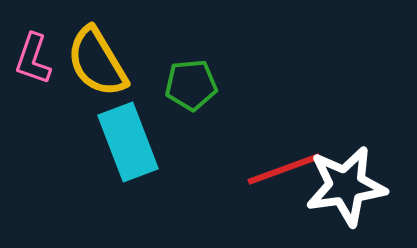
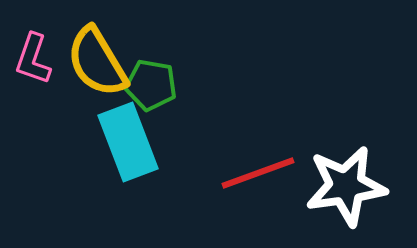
green pentagon: moved 40 px left; rotated 15 degrees clockwise
red line: moved 26 px left, 4 px down
